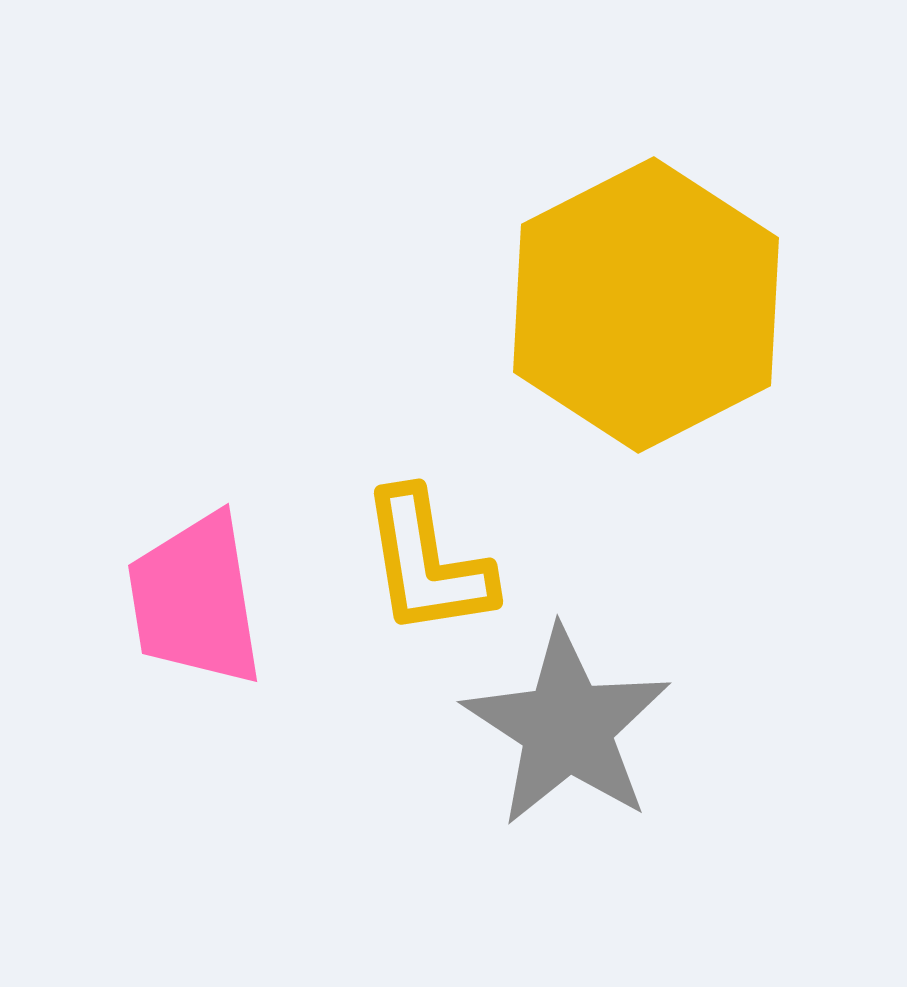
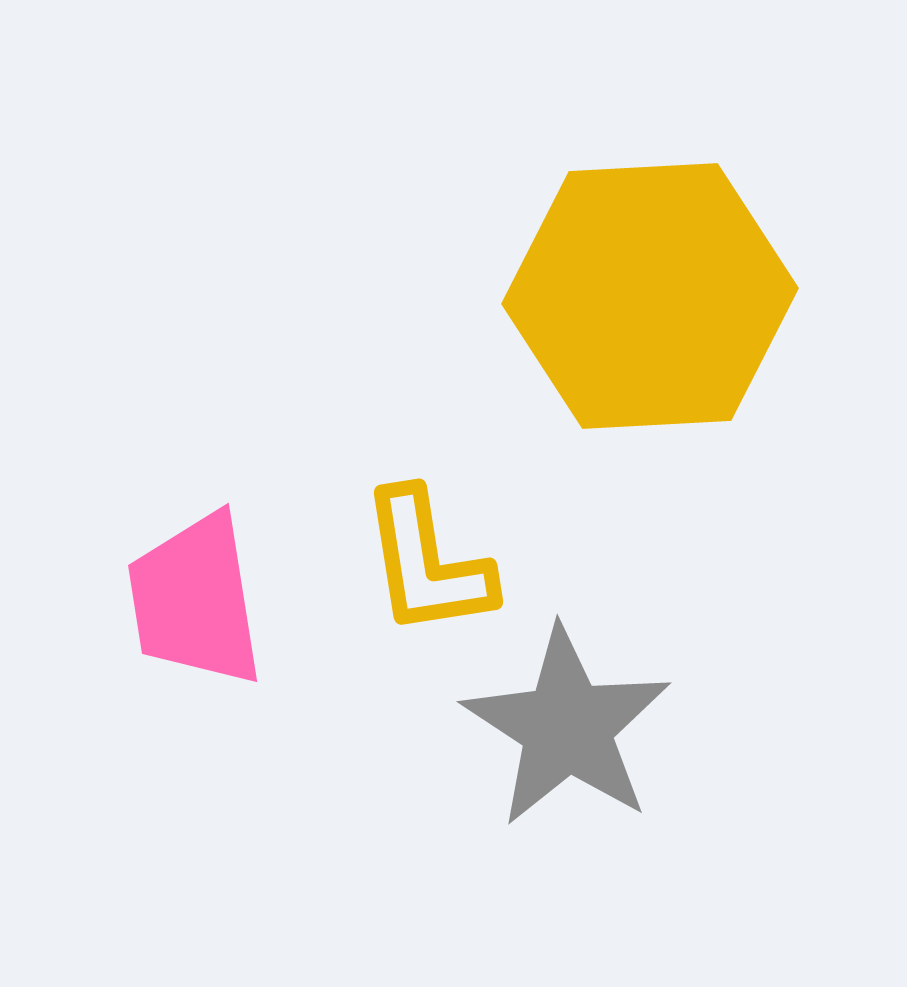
yellow hexagon: moved 4 px right, 9 px up; rotated 24 degrees clockwise
